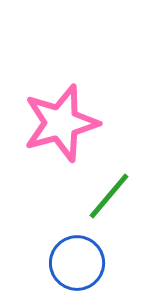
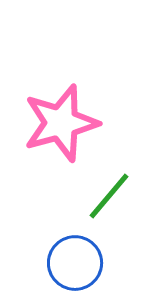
blue circle: moved 2 px left
